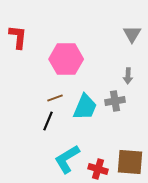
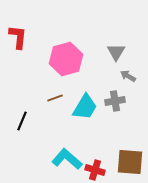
gray triangle: moved 16 px left, 18 px down
pink hexagon: rotated 16 degrees counterclockwise
gray arrow: rotated 119 degrees clockwise
cyan trapezoid: rotated 8 degrees clockwise
black line: moved 26 px left
cyan L-shape: rotated 72 degrees clockwise
red cross: moved 3 px left, 1 px down
